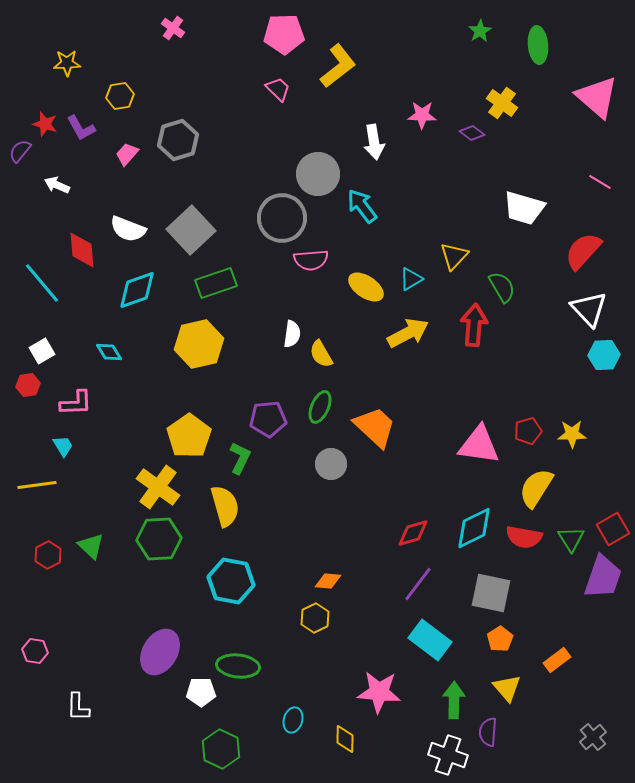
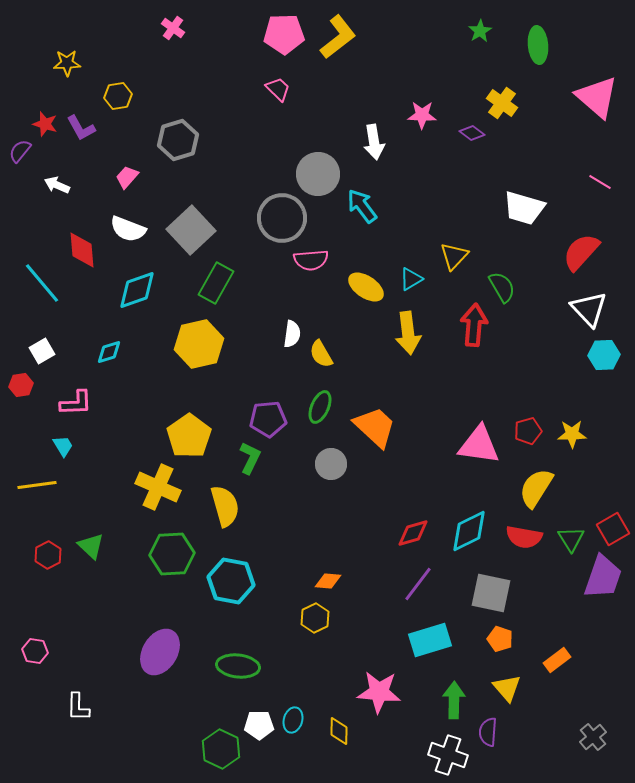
yellow L-shape at (338, 66): moved 29 px up
yellow hexagon at (120, 96): moved 2 px left
pink trapezoid at (127, 154): moved 23 px down
red semicircle at (583, 251): moved 2 px left, 1 px down
green rectangle at (216, 283): rotated 42 degrees counterclockwise
yellow arrow at (408, 333): rotated 111 degrees clockwise
cyan diamond at (109, 352): rotated 76 degrees counterclockwise
red hexagon at (28, 385): moved 7 px left
green L-shape at (240, 458): moved 10 px right
yellow cross at (158, 487): rotated 12 degrees counterclockwise
cyan diamond at (474, 528): moved 5 px left, 3 px down
green hexagon at (159, 539): moved 13 px right, 15 px down
orange pentagon at (500, 639): rotated 20 degrees counterclockwise
cyan rectangle at (430, 640): rotated 54 degrees counterclockwise
white pentagon at (201, 692): moved 58 px right, 33 px down
yellow diamond at (345, 739): moved 6 px left, 8 px up
